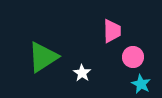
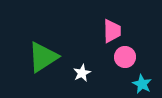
pink circle: moved 8 px left
white star: rotated 12 degrees clockwise
cyan star: moved 1 px right
